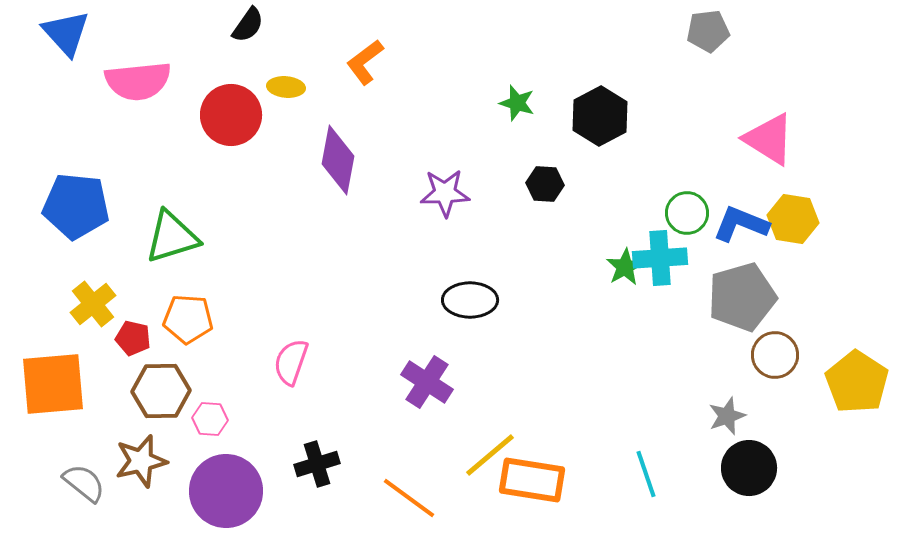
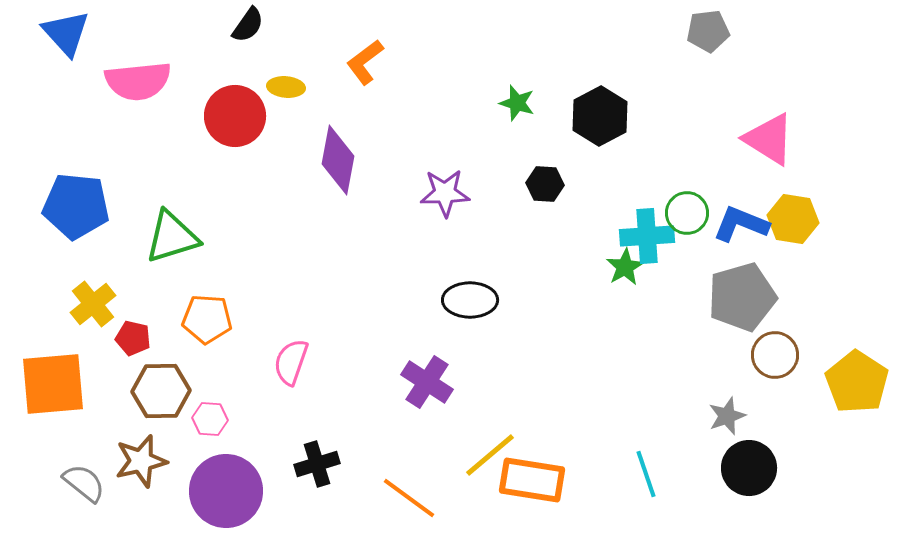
red circle at (231, 115): moved 4 px right, 1 px down
cyan cross at (660, 258): moved 13 px left, 22 px up
orange pentagon at (188, 319): moved 19 px right
